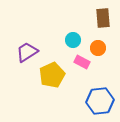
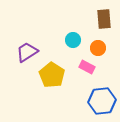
brown rectangle: moved 1 px right, 1 px down
pink rectangle: moved 5 px right, 5 px down
yellow pentagon: rotated 15 degrees counterclockwise
blue hexagon: moved 2 px right
